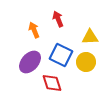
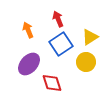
orange arrow: moved 6 px left
yellow triangle: rotated 30 degrees counterclockwise
blue square: moved 11 px up; rotated 30 degrees clockwise
purple ellipse: moved 1 px left, 2 px down
